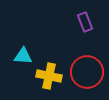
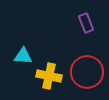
purple rectangle: moved 1 px right, 1 px down
